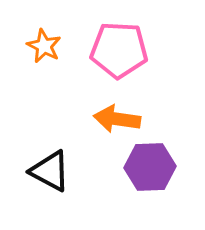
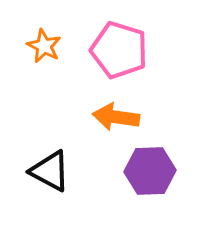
pink pentagon: rotated 14 degrees clockwise
orange arrow: moved 1 px left, 2 px up
purple hexagon: moved 4 px down
